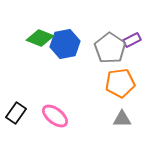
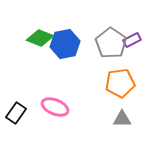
gray pentagon: moved 1 px right, 5 px up
pink ellipse: moved 9 px up; rotated 16 degrees counterclockwise
